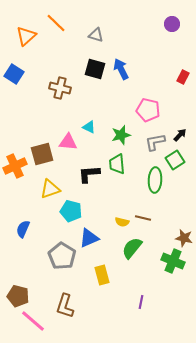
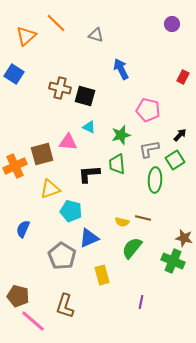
black square: moved 10 px left, 27 px down
gray L-shape: moved 6 px left, 7 px down
